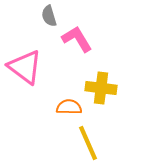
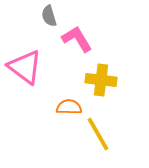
yellow cross: moved 8 px up
yellow line: moved 10 px right, 9 px up; rotated 6 degrees counterclockwise
